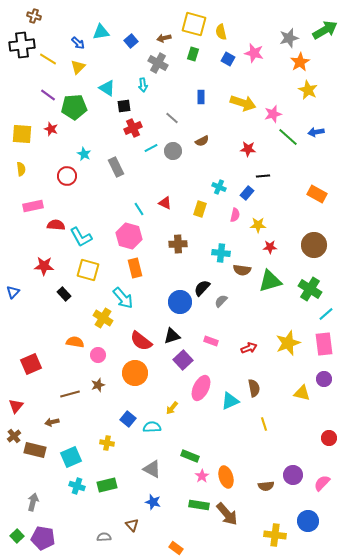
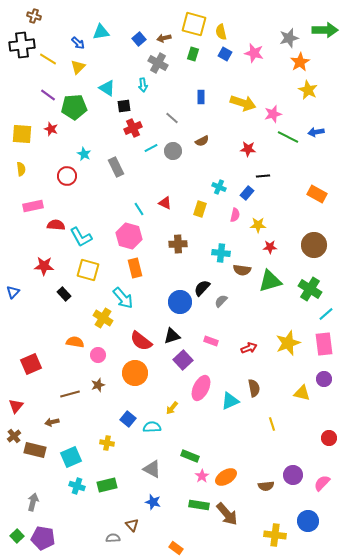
green arrow at (325, 30): rotated 30 degrees clockwise
blue square at (131, 41): moved 8 px right, 2 px up
blue square at (228, 59): moved 3 px left, 5 px up
green line at (288, 137): rotated 15 degrees counterclockwise
yellow line at (264, 424): moved 8 px right
orange ellipse at (226, 477): rotated 75 degrees clockwise
gray semicircle at (104, 537): moved 9 px right, 1 px down
